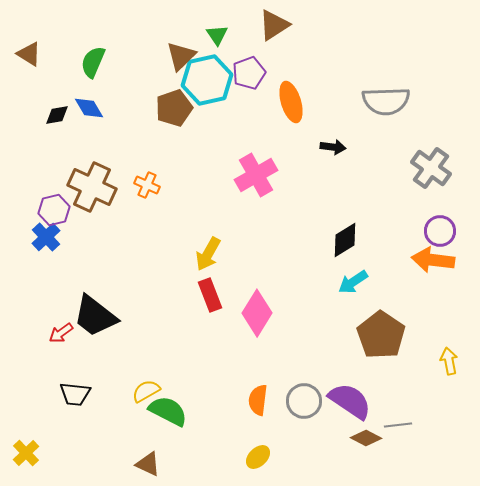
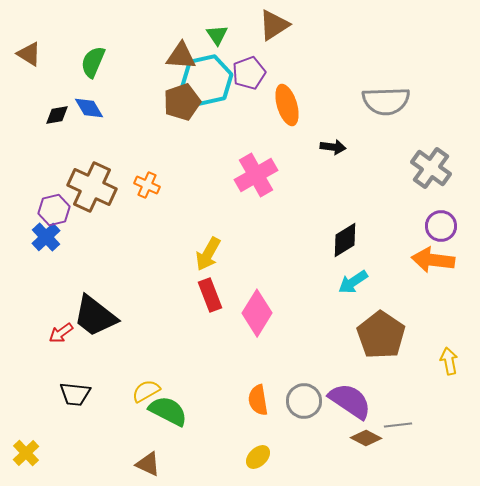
brown triangle at (181, 56): rotated 48 degrees clockwise
orange ellipse at (291, 102): moved 4 px left, 3 px down
brown pentagon at (174, 108): moved 8 px right, 6 px up
purple circle at (440, 231): moved 1 px right, 5 px up
orange semicircle at (258, 400): rotated 16 degrees counterclockwise
